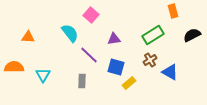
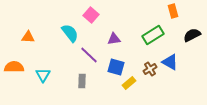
brown cross: moved 9 px down
blue triangle: moved 10 px up
